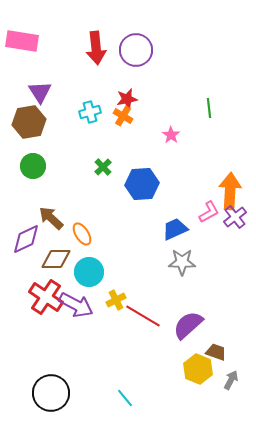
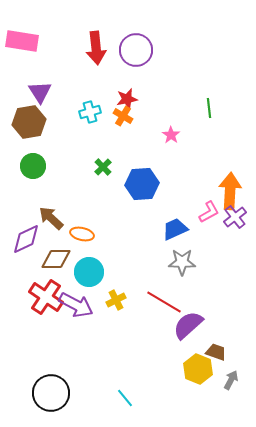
orange ellipse: rotated 45 degrees counterclockwise
red line: moved 21 px right, 14 px up
